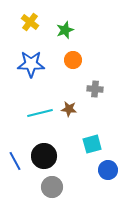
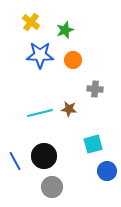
yellow cross: moved 1 px right
blue star: moved 9 px right, 9 px up
cyan square: moved 1 px right
blue circle: moved 1 px left, 1 px down
